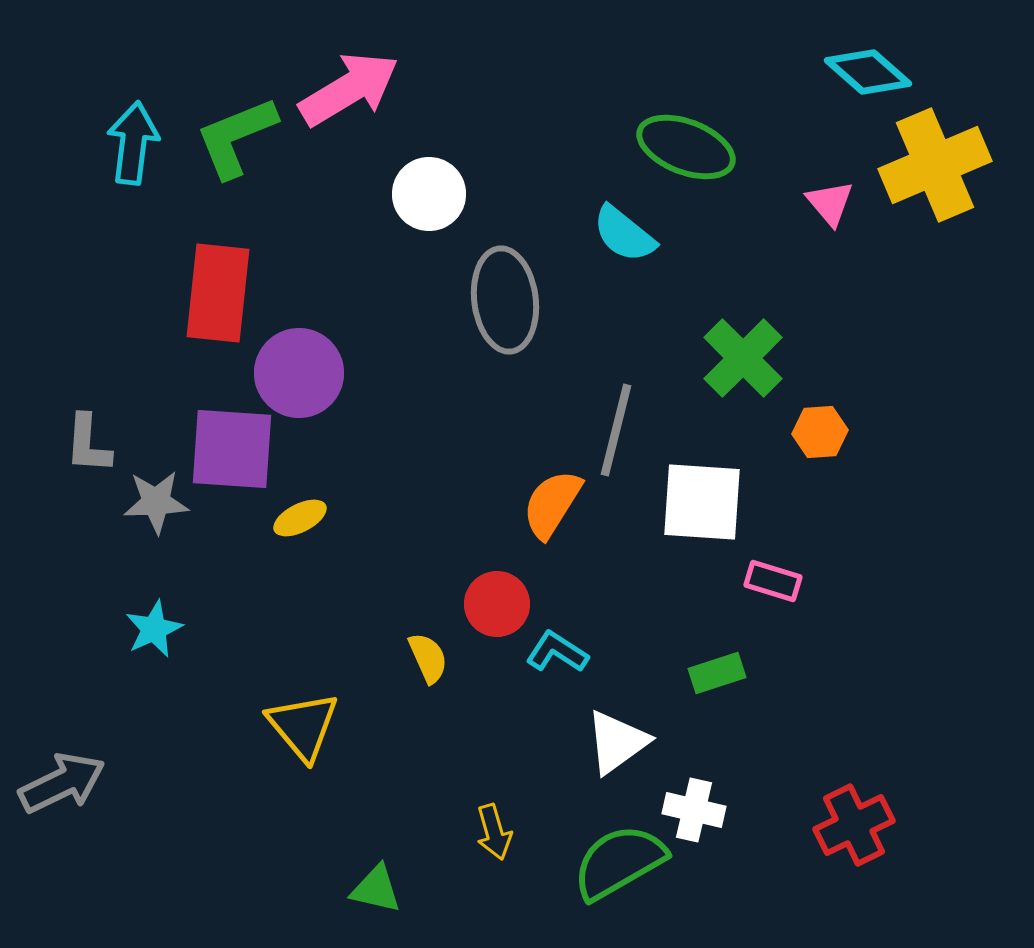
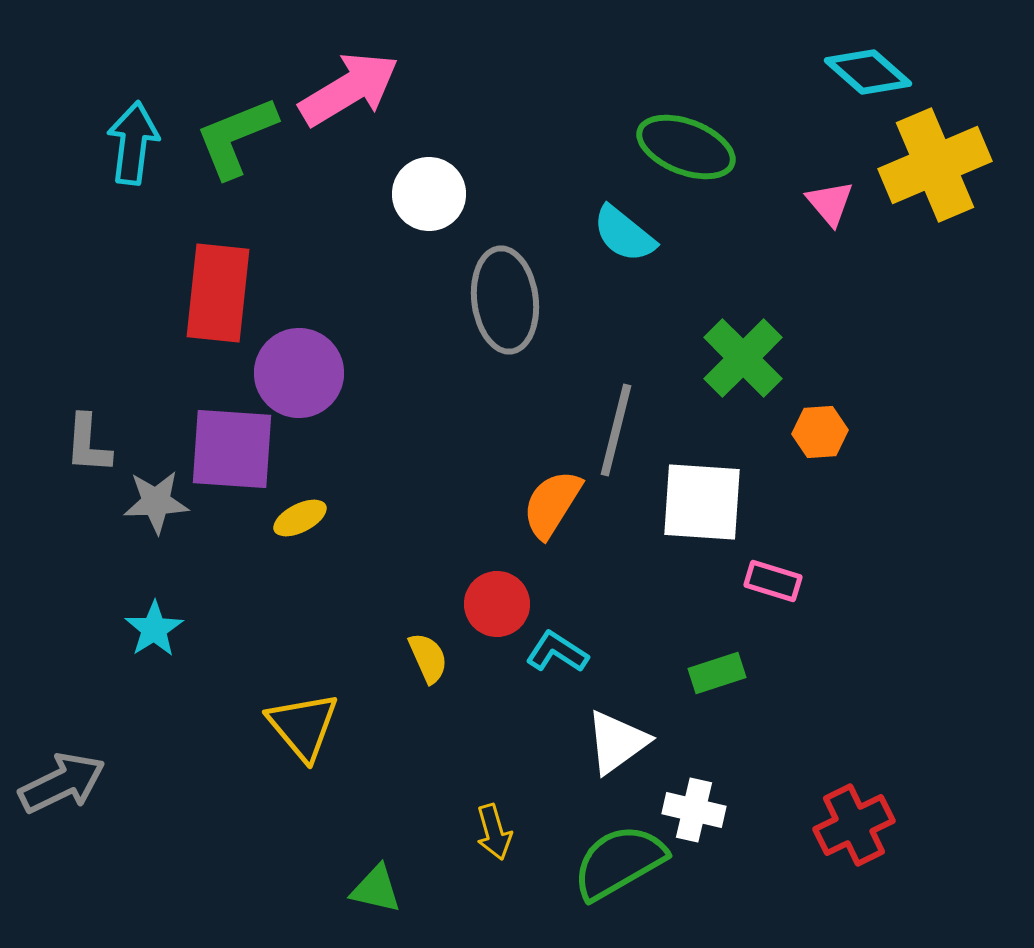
cyan star: rotated 8 degrees counterclockwise
